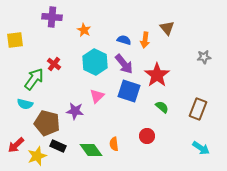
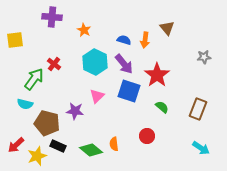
green diamond: rotated 15 degrees counterclockwise
